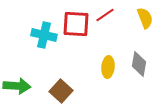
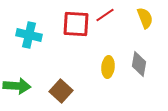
cyan cross: moved 15 px left
